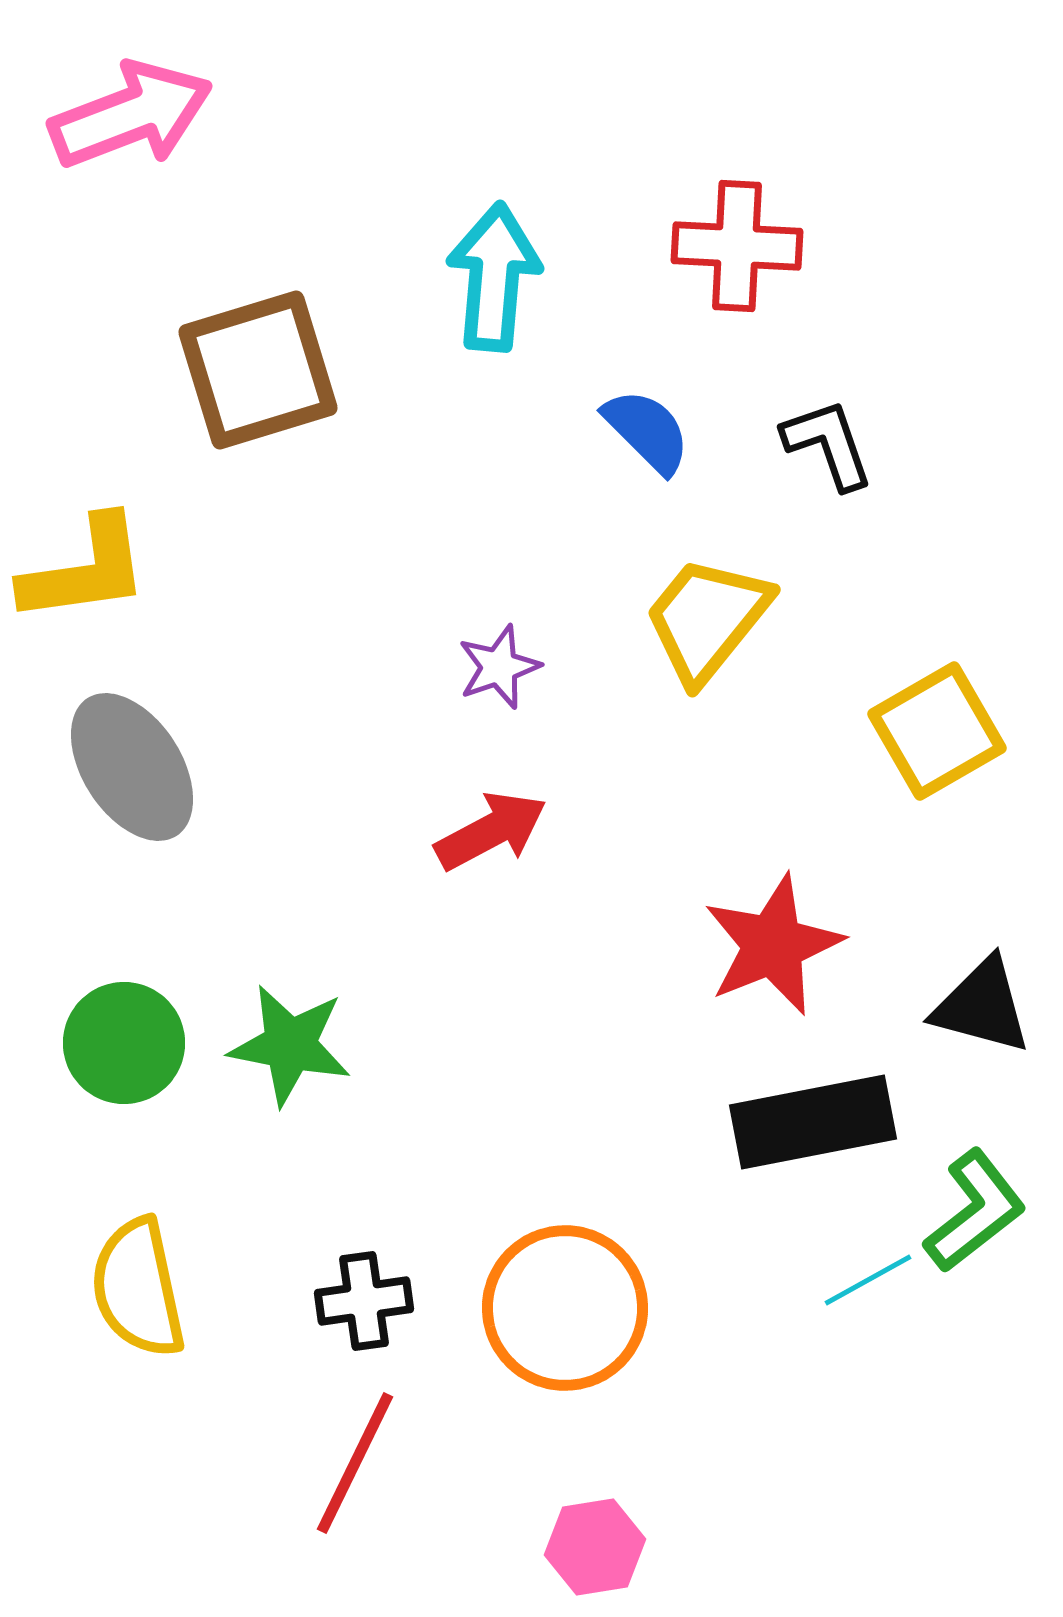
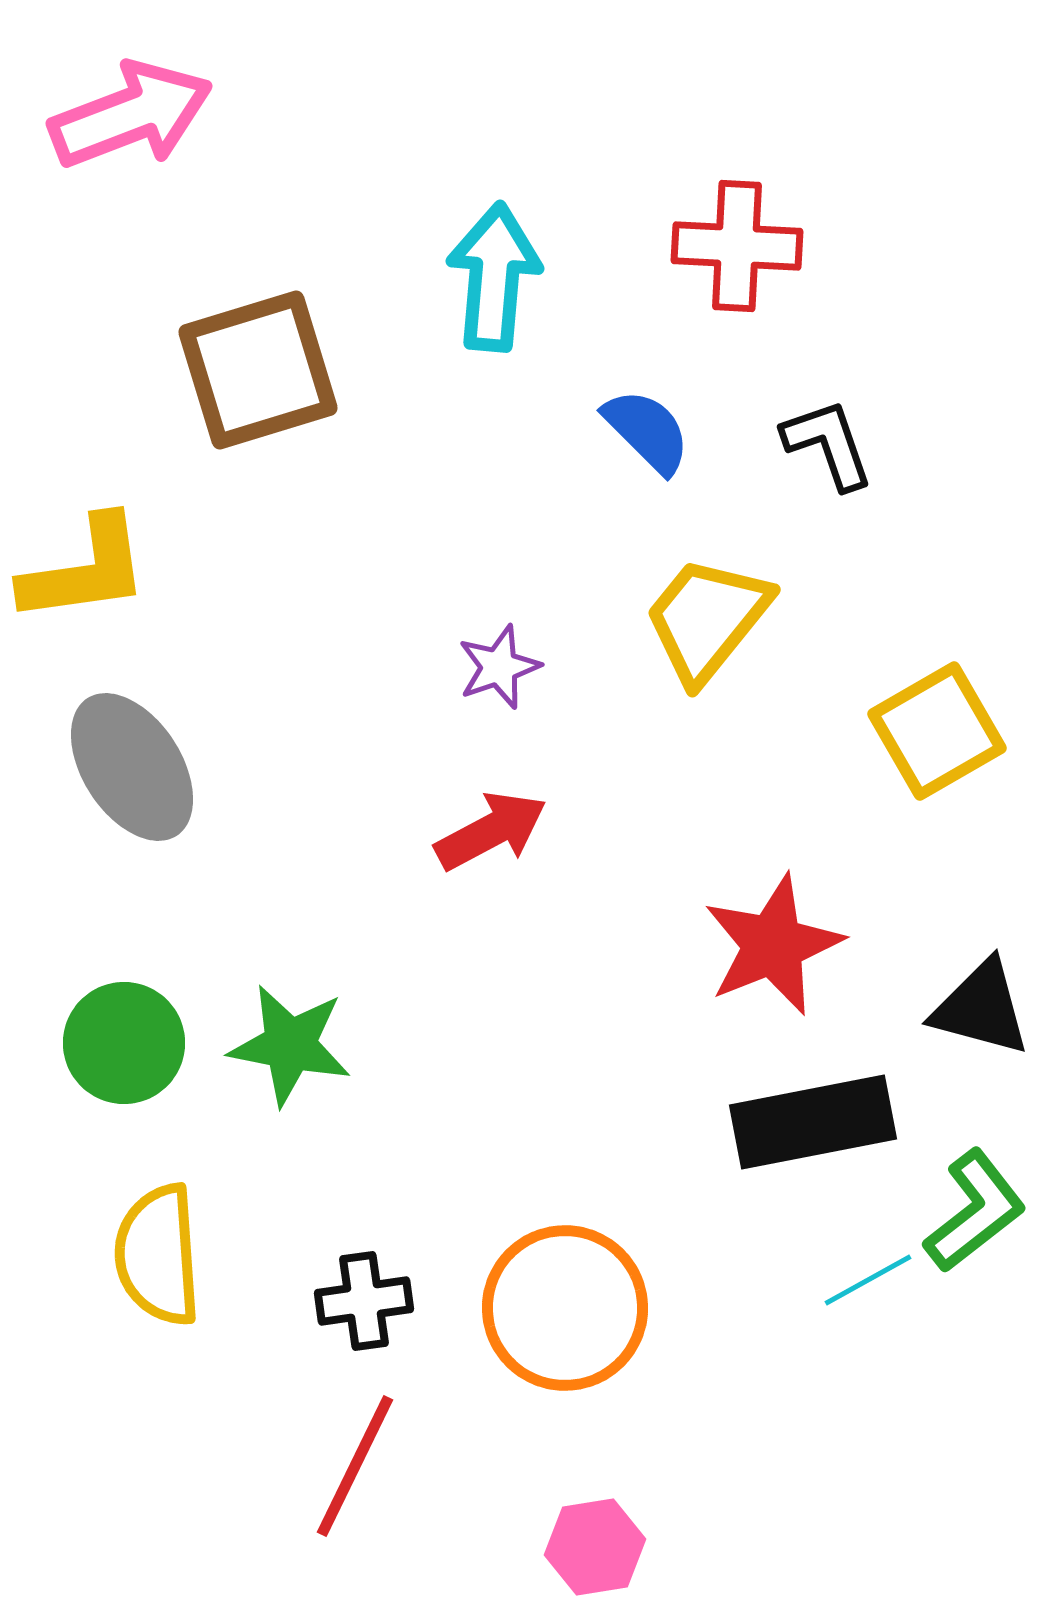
black triangle: moved 1 px left, 2 px down
yellow semicircle: moved 20 px right, 33 px up; rotated 8 degrees clockwise
red line: moved 3 px down
